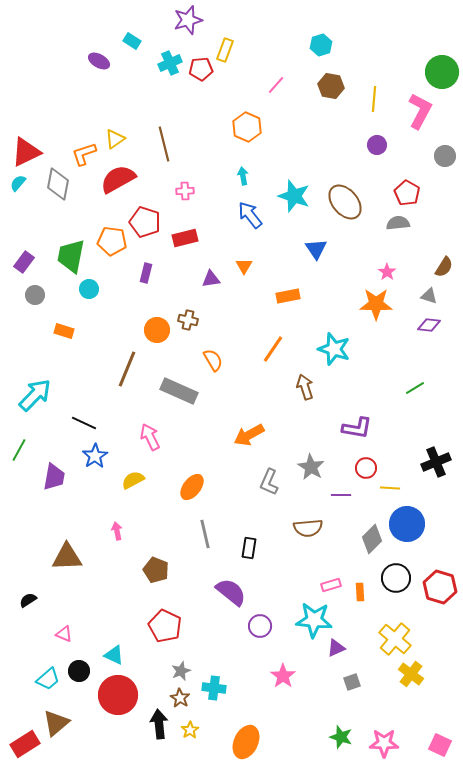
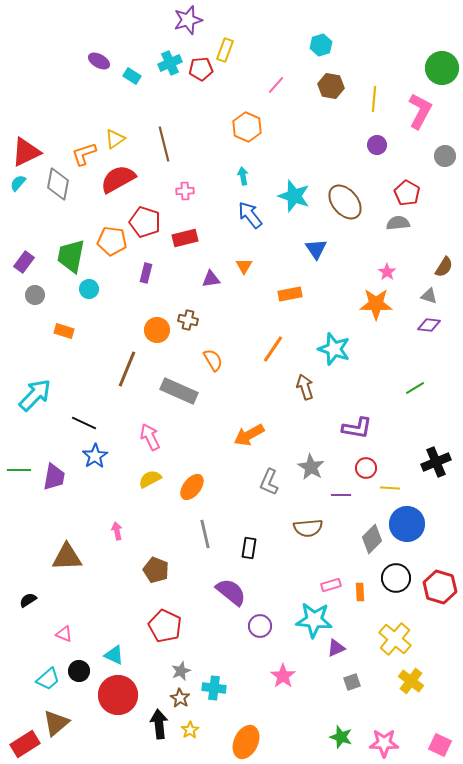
cyan rectangle at (132, 41): moved 35 px down
green circle at (442, 72): moved 4 px up
orange rectangle at (288, 296): moved 2 px right, 2 px up
green line at (19, 450): moved 20 px down; rotated 60 degrees clockwise
yellow semicircle at (133, 480): moved 17 px right, 1 px up
yellow cross at (411, 674): moved 7 px down
